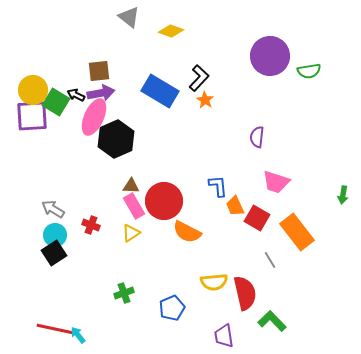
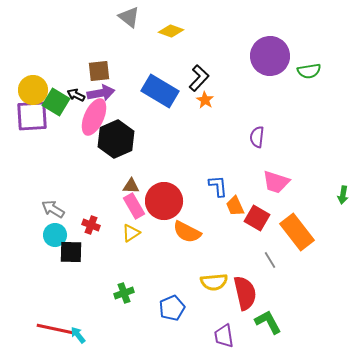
black square: moved 17 px right, 1 px up; rotated 35 degrees clockwise
green L-shape: moved 4 px left, 1 px down; rotated 16 degrees clockwise
